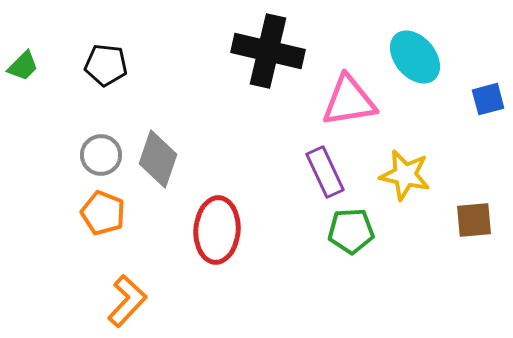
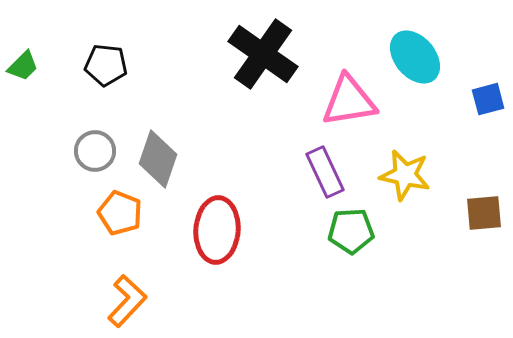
black cross: moved 5 px left, 3 px down; rotated 22 degrees clockwise
gray circle: moved 6 px left, 4 px up
orange pentagon: moved 17 px right
brown square: moved 10 px right, 7 px up
